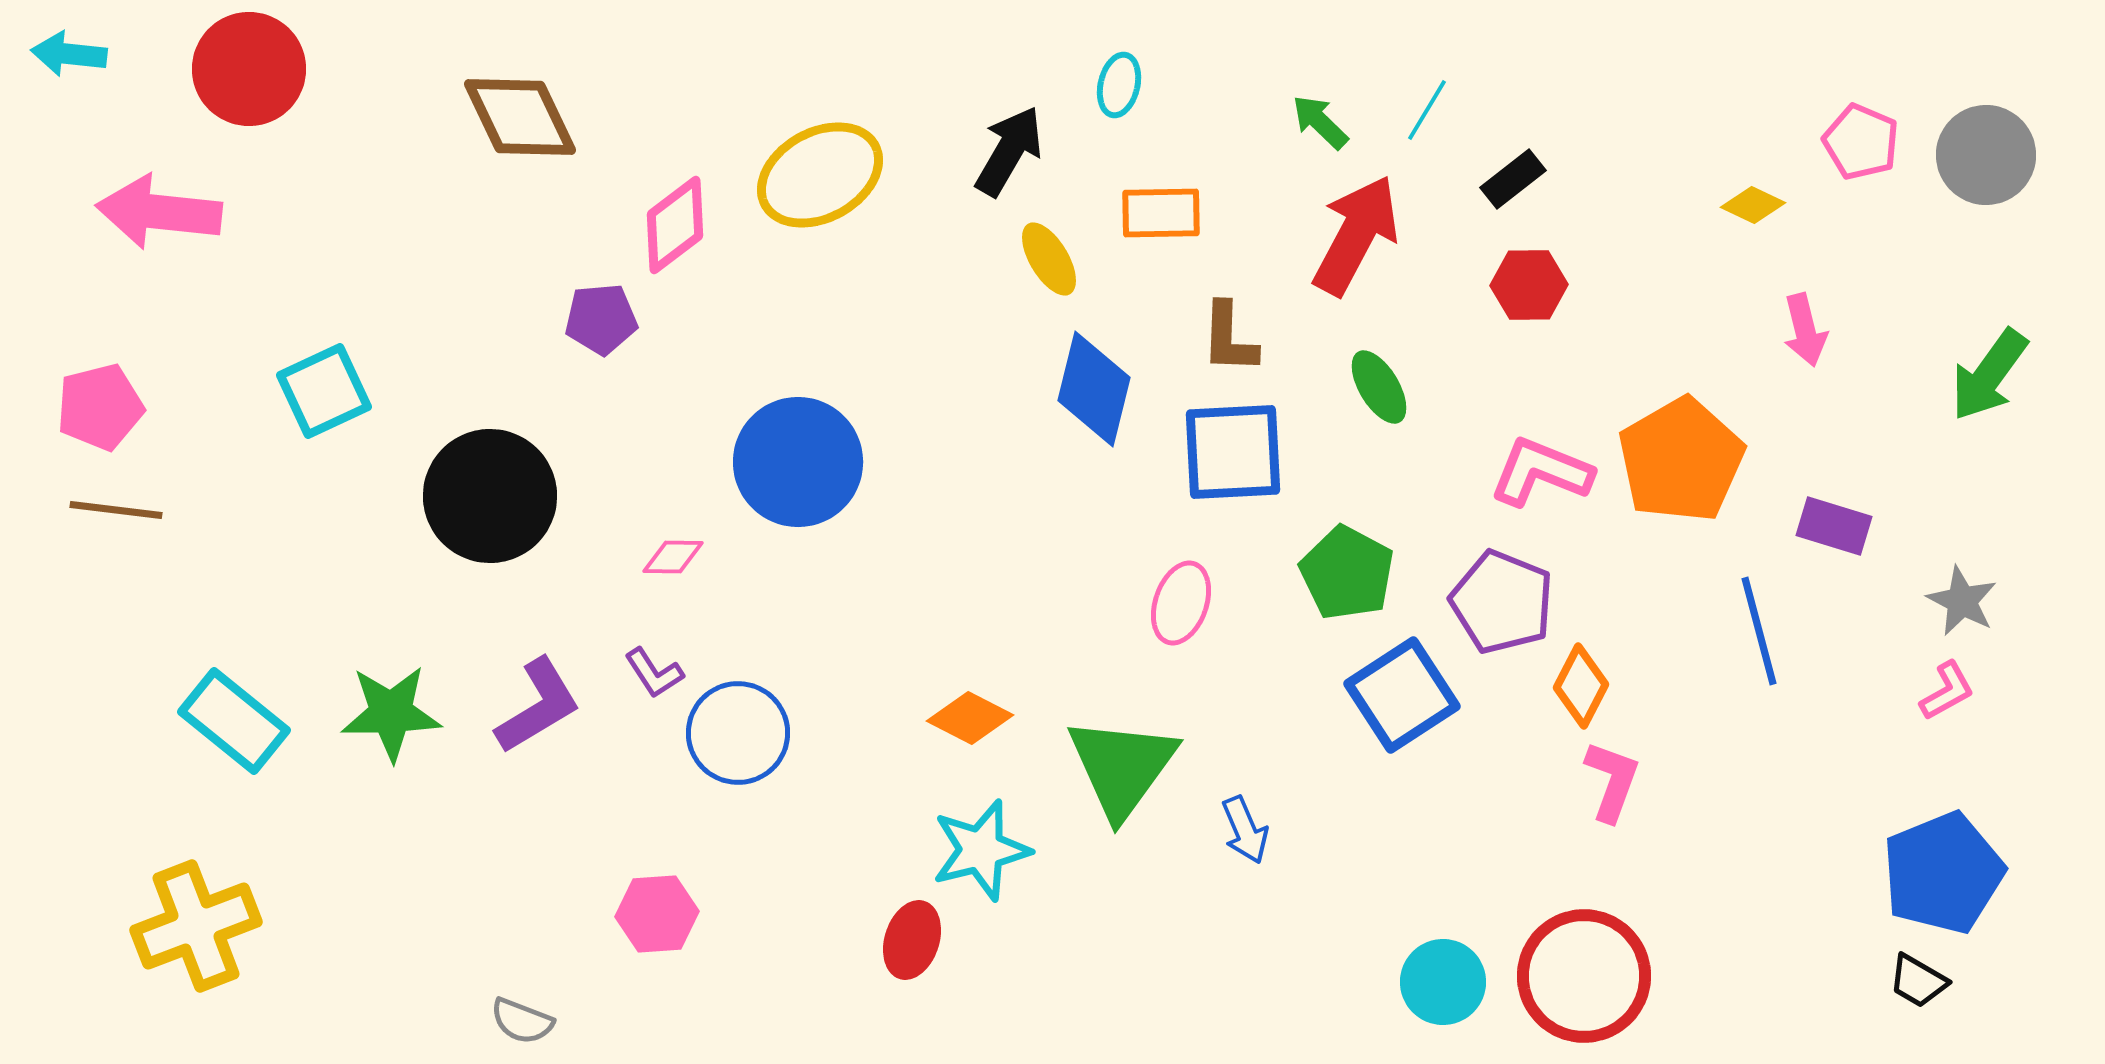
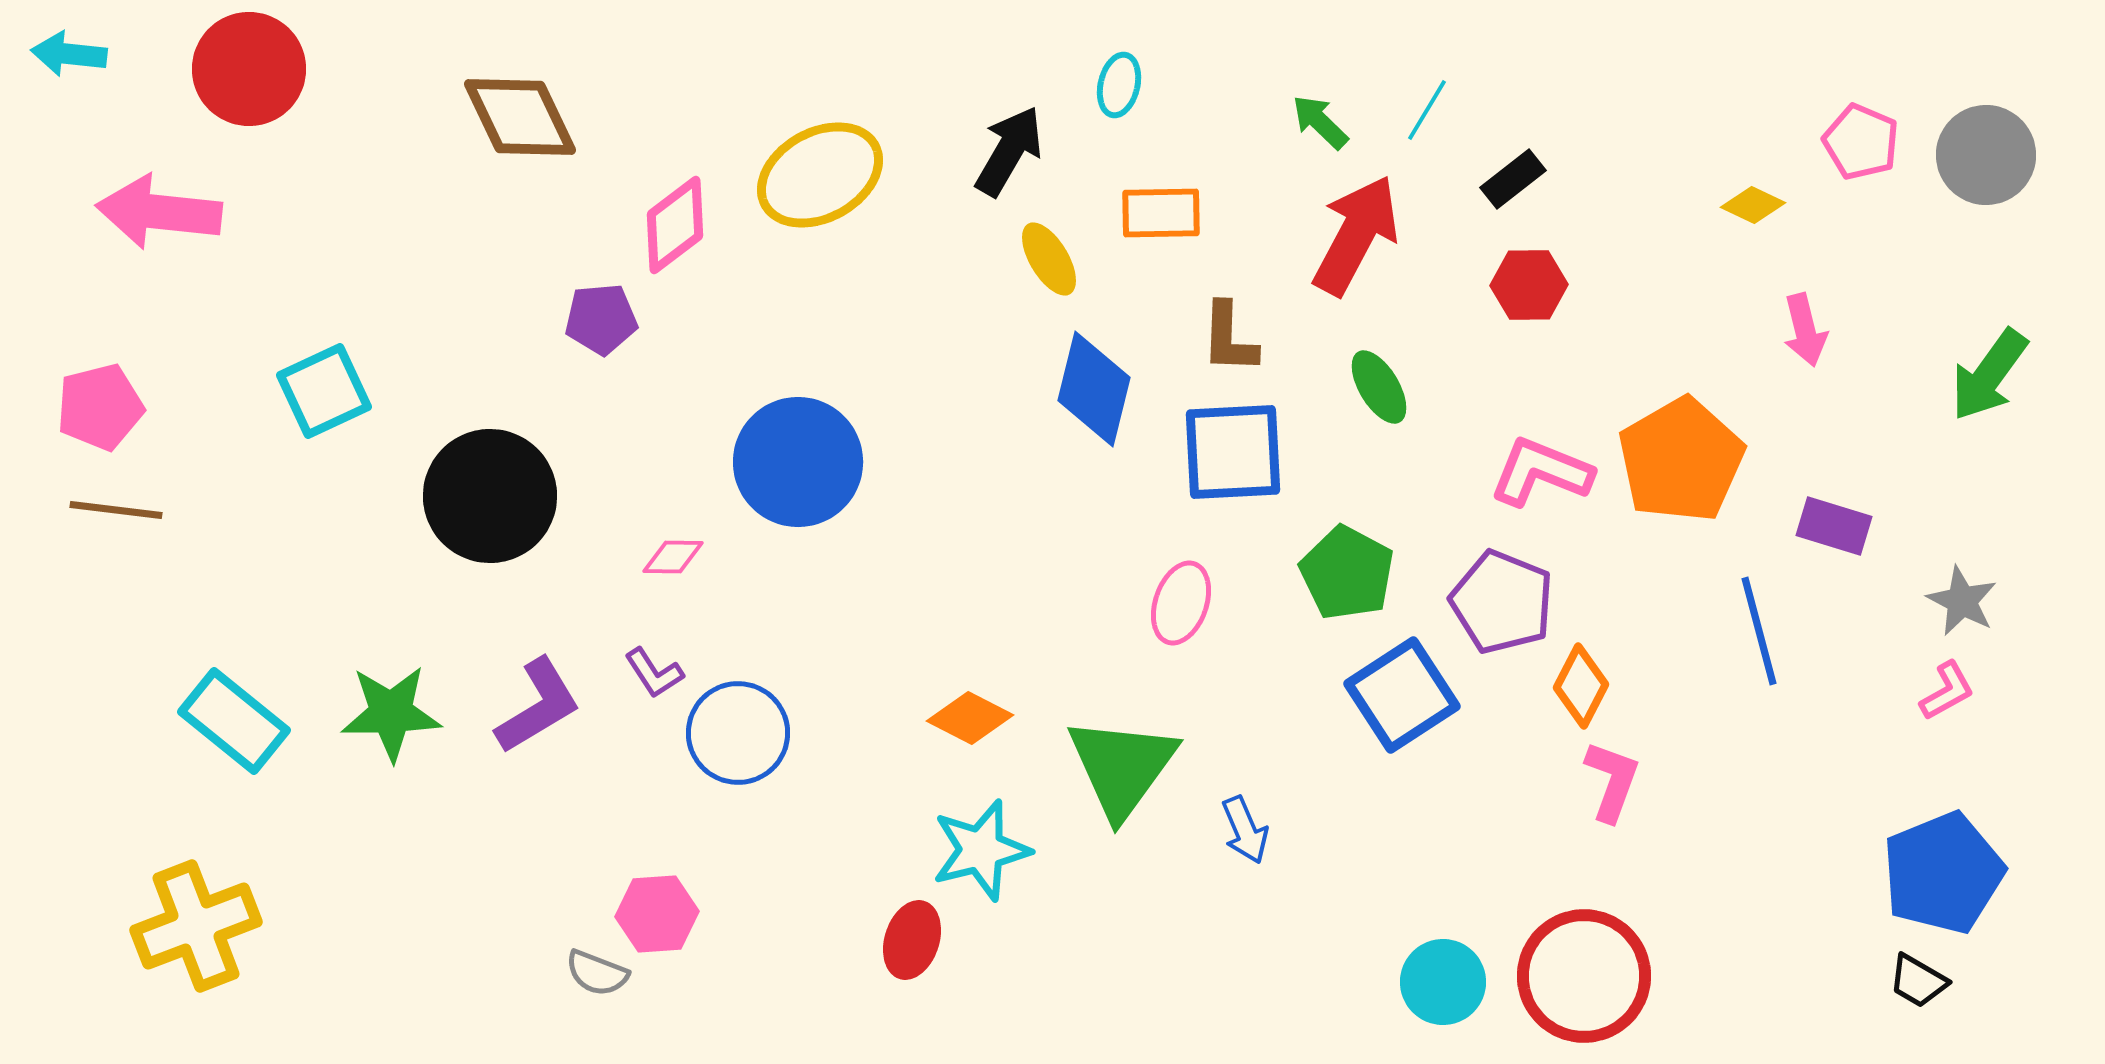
gray semicircle at (522, 1021): moved 75 px right, 48 px up
